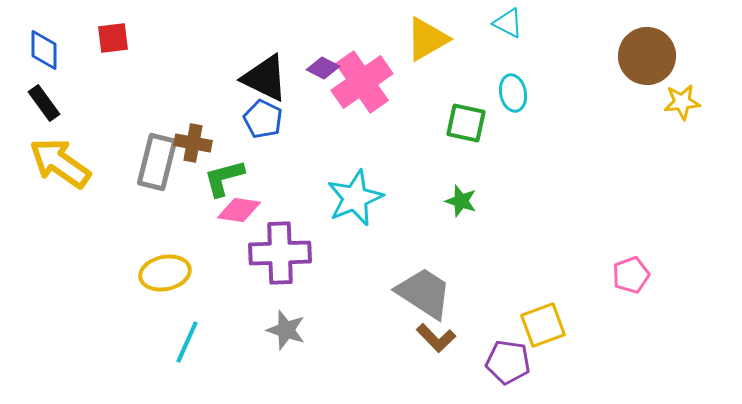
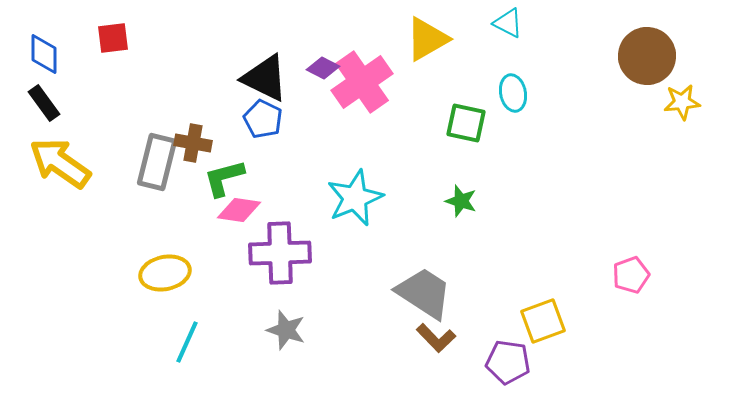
blue diamond: moved 4 px down
yellow square: moved 4 px up
